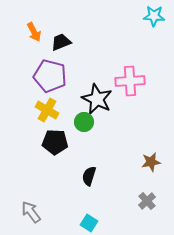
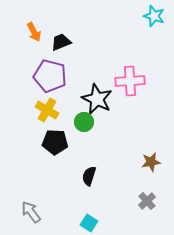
cyan star: rotated 15 degrees clockwise
